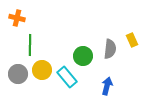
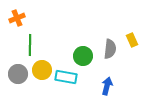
orange cross: rotated 35 degrees counterclockwise
cyan rectangle: moved 1 px left; rotated 40 degrees counterclockwise
